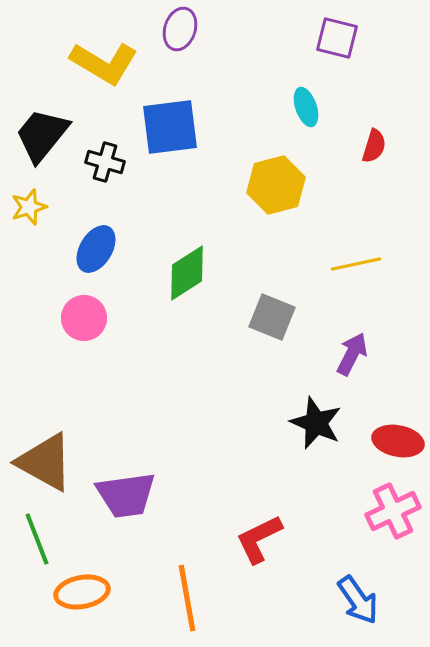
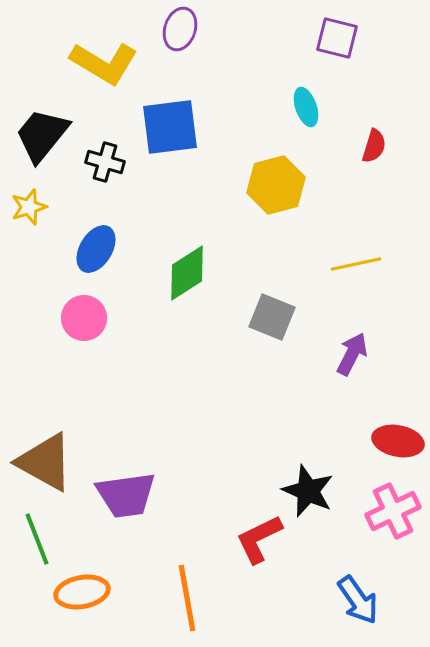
black star: moved 8 px left, 68 px down
